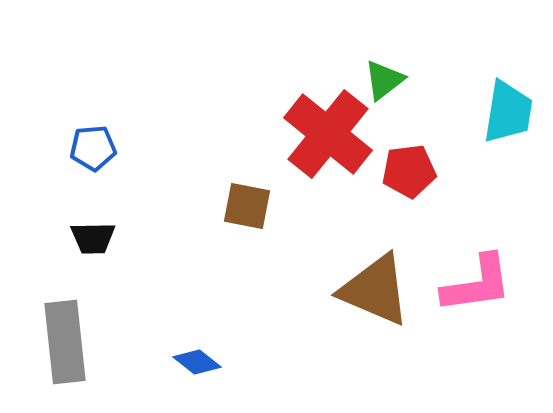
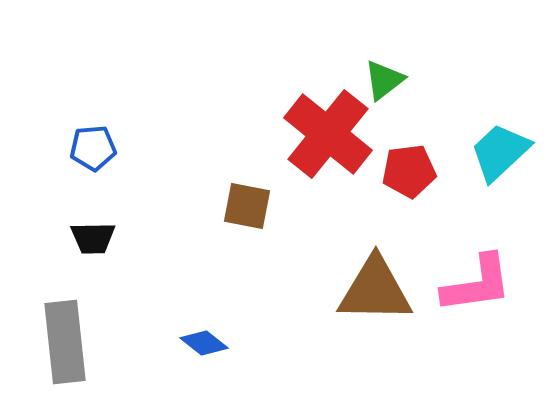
cyan trapezoid: moved 8 px left, 40 px down; rotated 142 degrees counterclockwise
brown triangle: rotated 22 degrees counterclockwise
blue diamond: moved 7 px right, 19 px up
